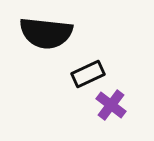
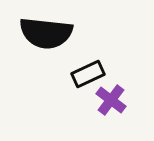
purple cross: moved 5 px up
